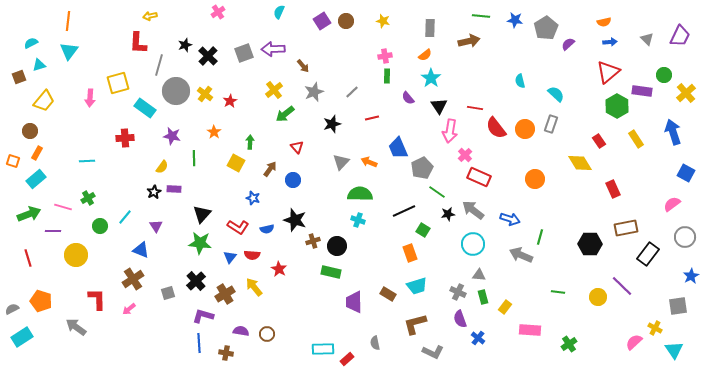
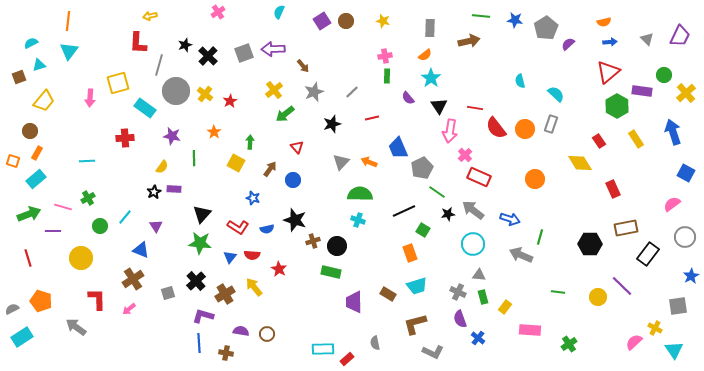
yellow circle at (76, 255): moved 5 px right, 3 px down
